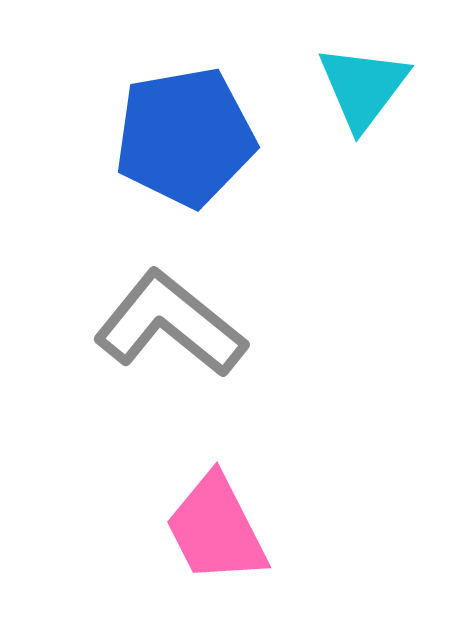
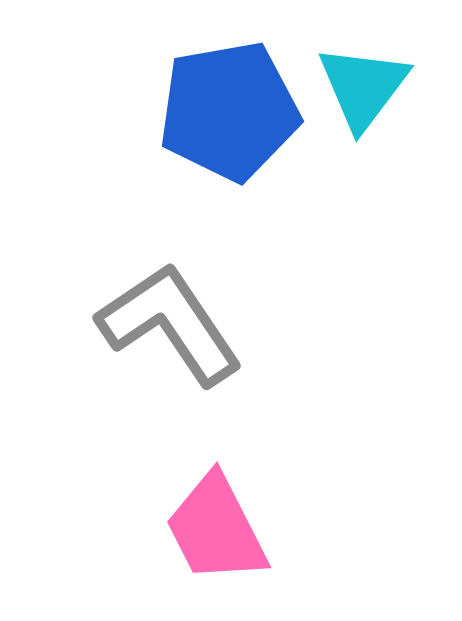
blue pentagon: moved 44 px right, 26 px up
gray L-shape: rotated 17 degrees clockwise
